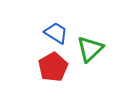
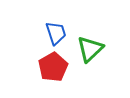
blue trapezoid: rotated 40 degrees clockwise
